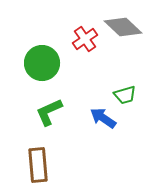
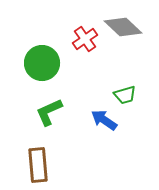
blue arrow: moved 1 px right, 2 px down
